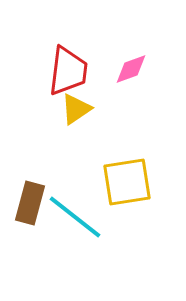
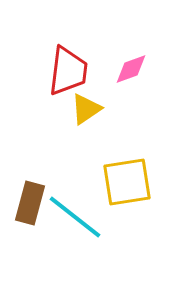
yellow triangle: moved 10 px right
